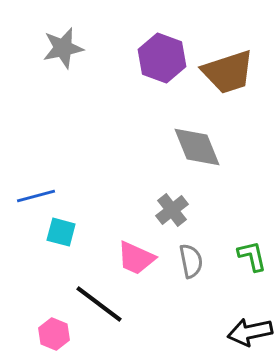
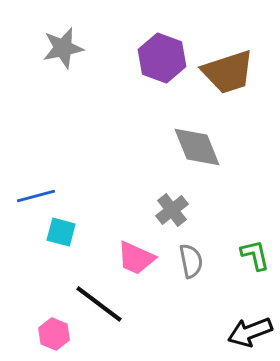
green L-shape: moved 3 px right, 1 px up
black arrow: rotated 9 degrees counterclockwise
